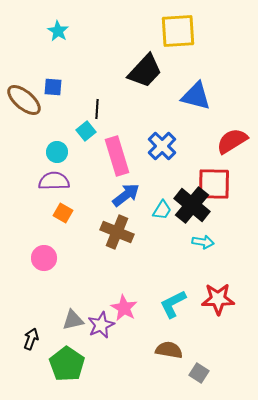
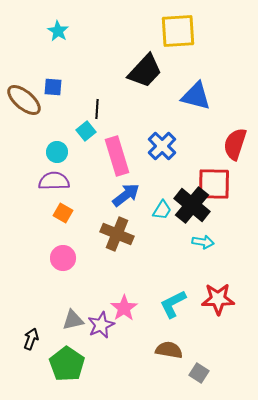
red semicircle: moved 3 px right, 3 px down; rotated 40 degrees counterclockwise
brown cross: moved 2 px down
pink circle: moved 19 px right
pink star: rotated 8 degrees clockwise
